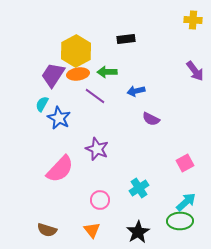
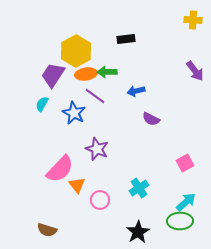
orange ellipse: moved 8 px right
blue star: moved 15 px right, 5 px up
orange triangle: moved 15 px left, 45 px up
